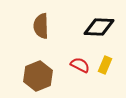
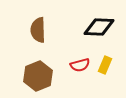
brown semicircle: moved 3 px left, 4 px down
red semicircle: rotated 138 degrees clockwise
